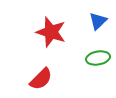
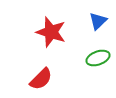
green ellipse: rotated 10 degrees counterclockwise
